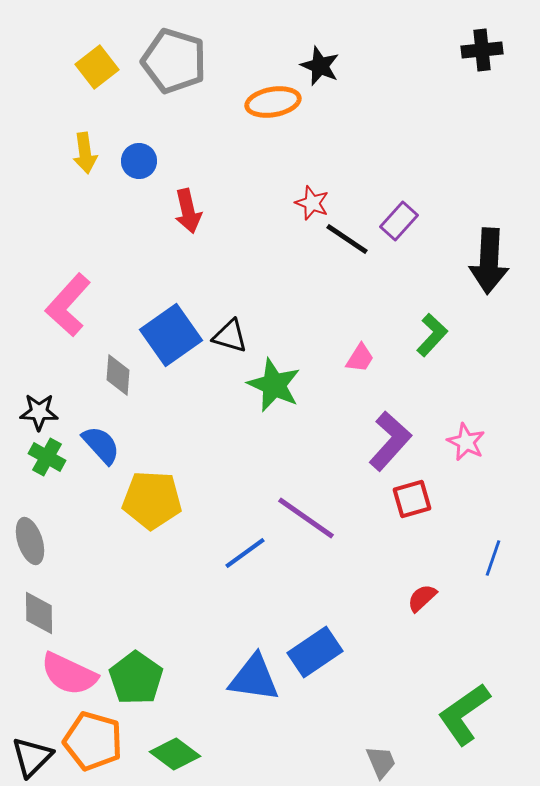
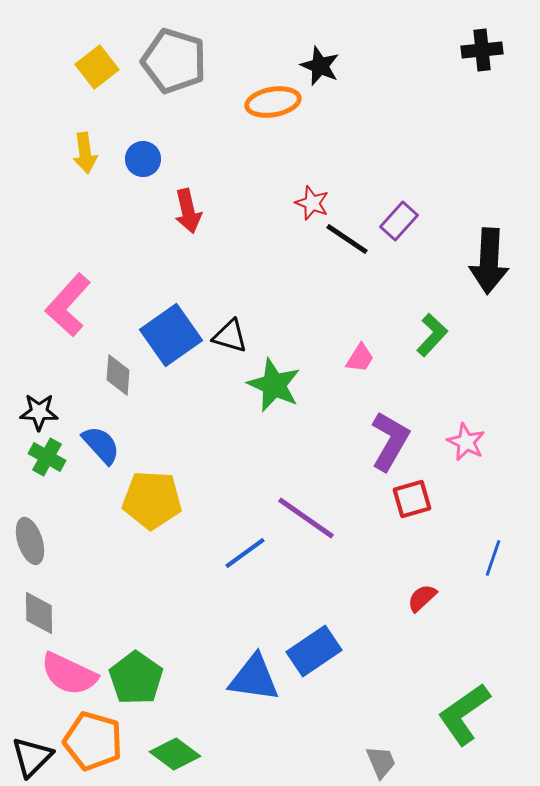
blue circle at (139, 161): moved 4 px right, 2 px up
purple L-shape at (390, 441): rotated 12 degrees counterclockwise
blue rectangle at (315, 652): moved 1 px left, 1 px up
